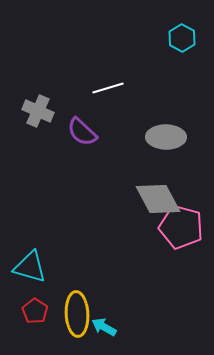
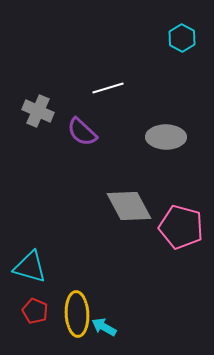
gray diamond: moved 29 px left, 7 px down
red pentagon: rotated 10 degrees counterclockwise
